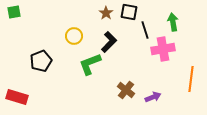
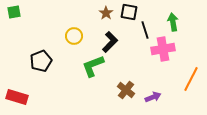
black L-shape: moved 1 px right
green L-shape: moved 3 px right, 2 px down
orange line: rotated 20 degrees clockwise
